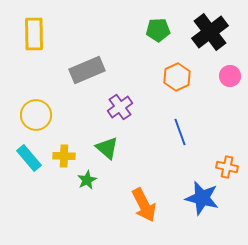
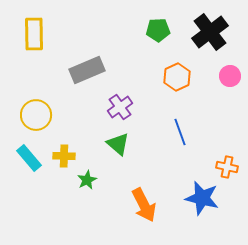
green triangle: moved 11 px right, 4 px up
